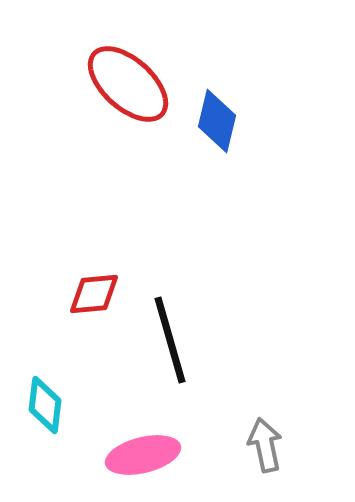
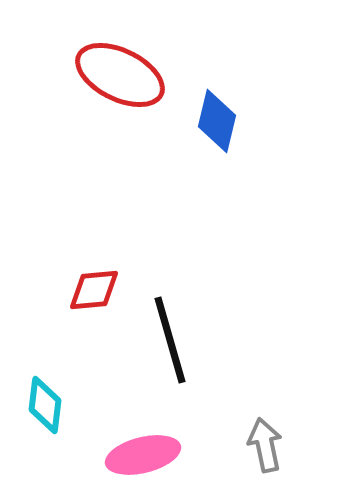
red ellipse: moved 8 px left, 9 px up; rotated 16 degrees counterclockwise
red diamond: moved 4 px up
